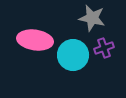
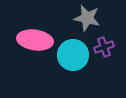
gray star: moved 5 px left
purple cross: moved 1 px up
